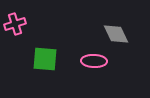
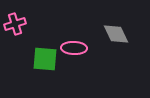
pink ellipse: moved 20 px left, 13 px up
